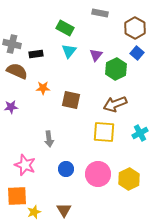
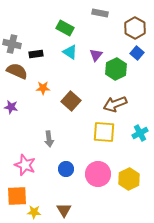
cyan triangle: moved 1 px right, 1 px down; rotated 35 degrees counterclockwise
brown square: moved 1 px down; rotated 30 degrees clockwise
purple star: rotated 16 degrees clockwise
yellow star: rotated 24 degrees clockwise
